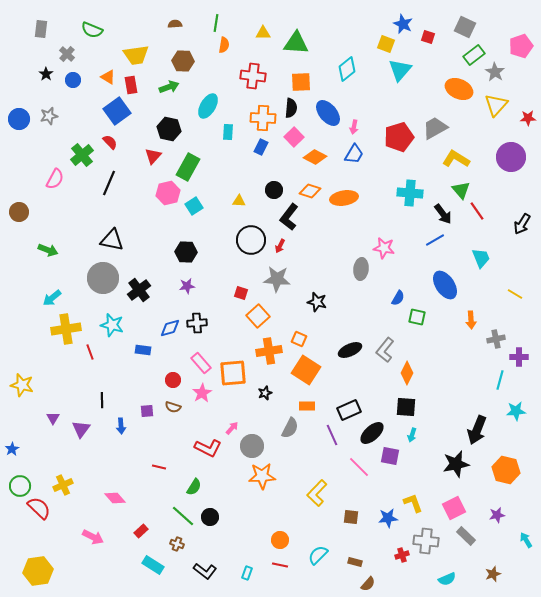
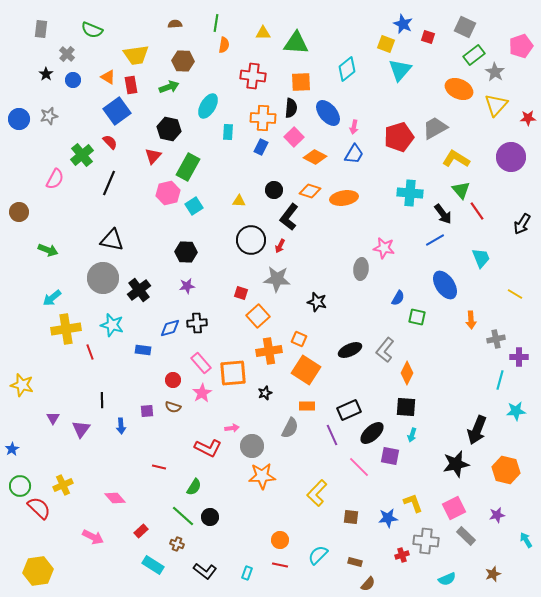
pink arrow at (232, 428): rotated 40 degrees clockwise
